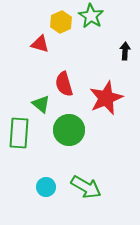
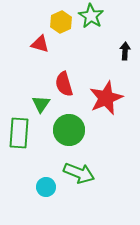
green triangle: rotated 24 degrees clockwise
green arrow: moved 7 px left, 14 px up; rotated 8 degrees counterclockwise
